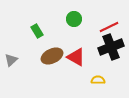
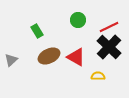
green circle: moved 4 px right, 1 px down
black cross: moved 2 px left; rotated 25 degrees counterclockwise
brown ellipse: moved 3 px left
yellow semicircle: moved 4 px up
